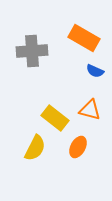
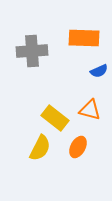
orange rectangle: rotated 28 degrees counterclockwise
blue semicircle: moved 4 px right; rotated 48 degrees counterclockwise
yellow semicircle: moved 5 px right
